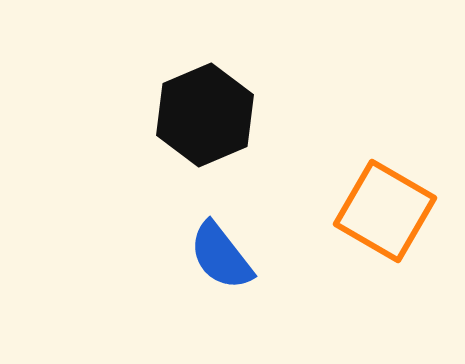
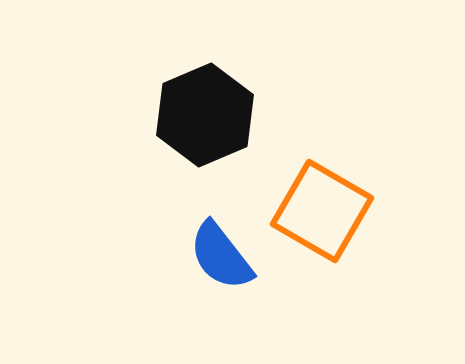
orange square: moved 63 px left
